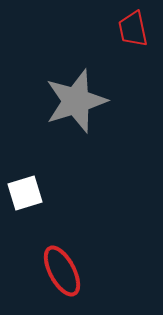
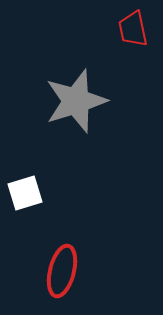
red ellipse: rotated 42 degrees clockwise
